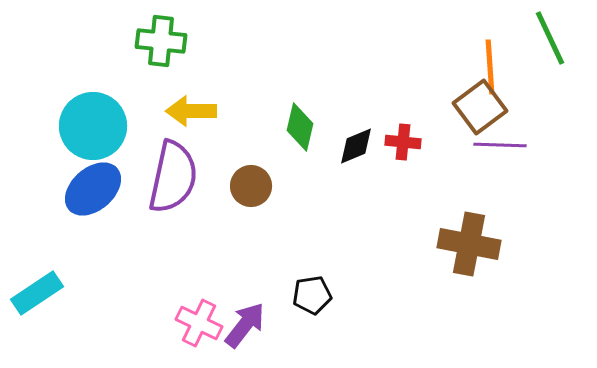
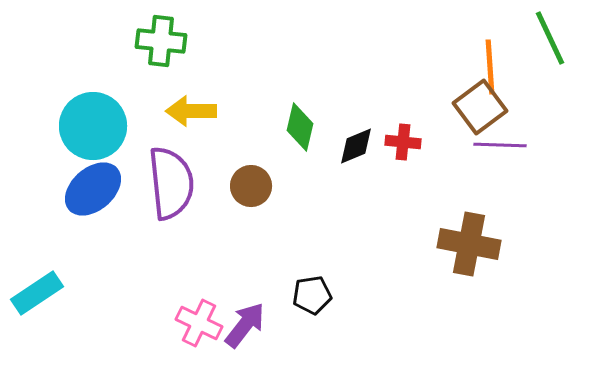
purple semicircle: moved 2 px left, 6 px down; rotated 18 degrees counterclockwise
